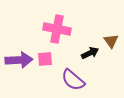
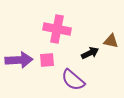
brown triangle: rotated 42 degrees counterclockwise
pink square: moved 2 px right, 1 px down
